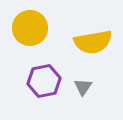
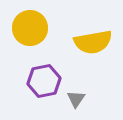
gray triangle: moved 7 px left, 12 px down
